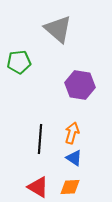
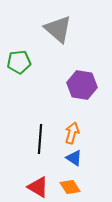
purple hexagon: moved 2 px right
orange diamond: rotated 60 degrees clockwise
